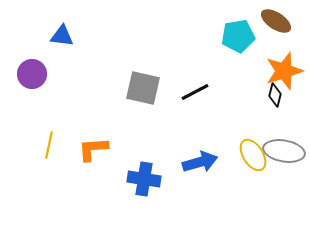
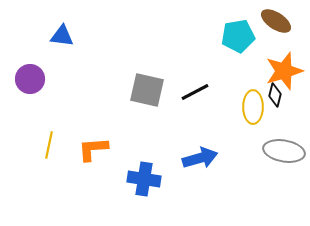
purple circle: moved 2 px left, 5 px down
gray square: moved 4 px right, 2 px down
yellow ellipse: moved 48 px up; rotated 32 degrees clockwise
blue arrow: moved 4 px up
